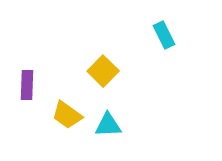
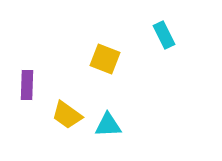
yellow square: moved 2 px right, 12 px up; rotated 24 degrees counterclockwise
